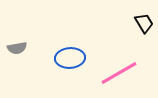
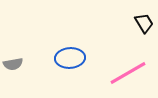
gray semicircle: moved 4 px left, 16 px down
pink line: moved 9 px right
